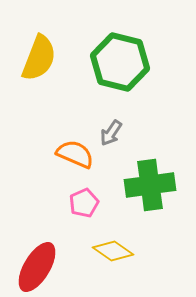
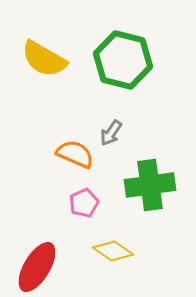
yellow semicircle: moved 5 px right, 1 px down; rotated 99 degrees clockwise
green hexagon: moved 3 px right, 2 px up
